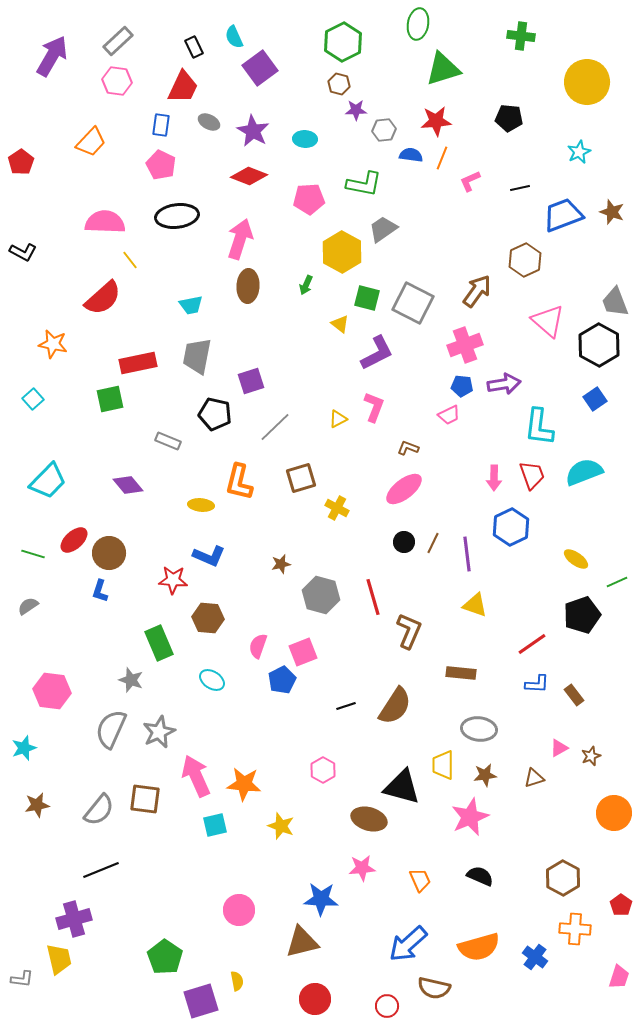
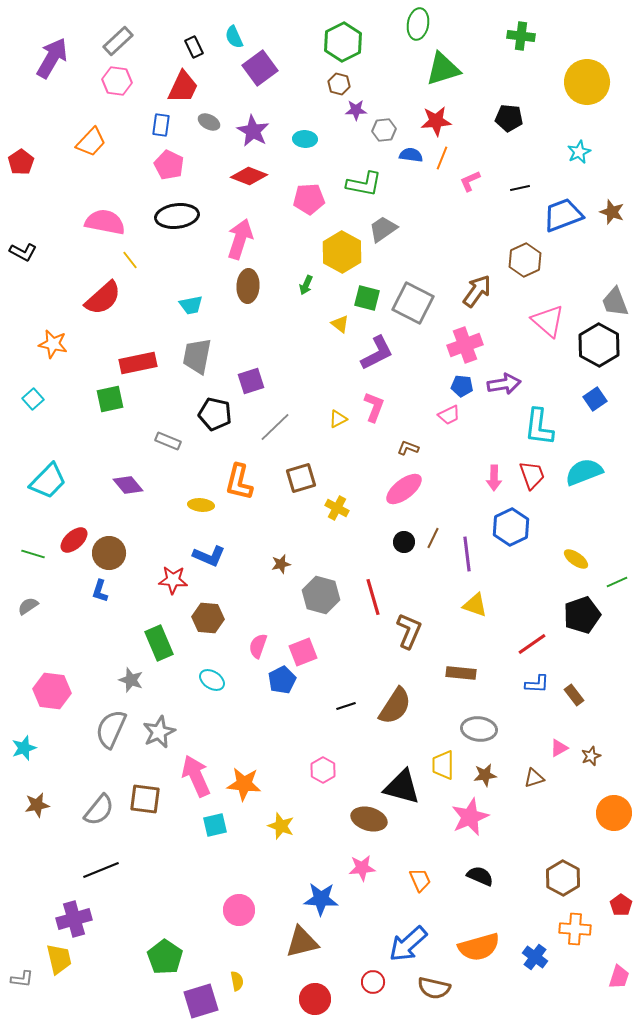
purple arrow at (52, 56): moved 2 px down
pink pentagon at (161, 165): moved 8 px right
pink semicircle at (105, 222): rotated 9 degrees clockwise
brown line at (433, 543): moved 5 px up
red circle at (387, 1006): moved 14 px left, 24 px up
